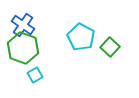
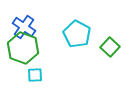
blue cross: moved 1 px right, 2 px down
cyan pentagon: moved 4 px left, 3 px up
cyan square: rotated 28 degrees clockwise
